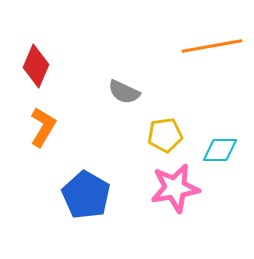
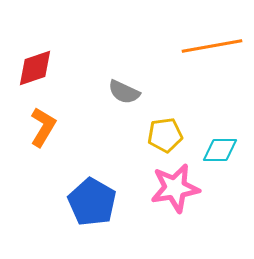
red diamond: moved 1 px left, 2 px down; rotated 48 degrees clockwise
blue pentagon: moved 6 px right, 7 px down
